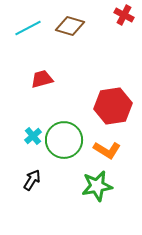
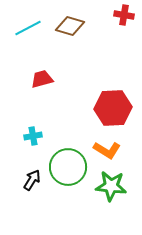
red cross: rotated 18 degrees counterclockwise
red hexagon: moved 2 px down; rotated 6 degrees clockwise
cyan cross: rotated 30 degrees clockwise
green circle: moved 4 px right, 27 px down
green star: moved 14 px right; rotated 16 degrees clockwise
